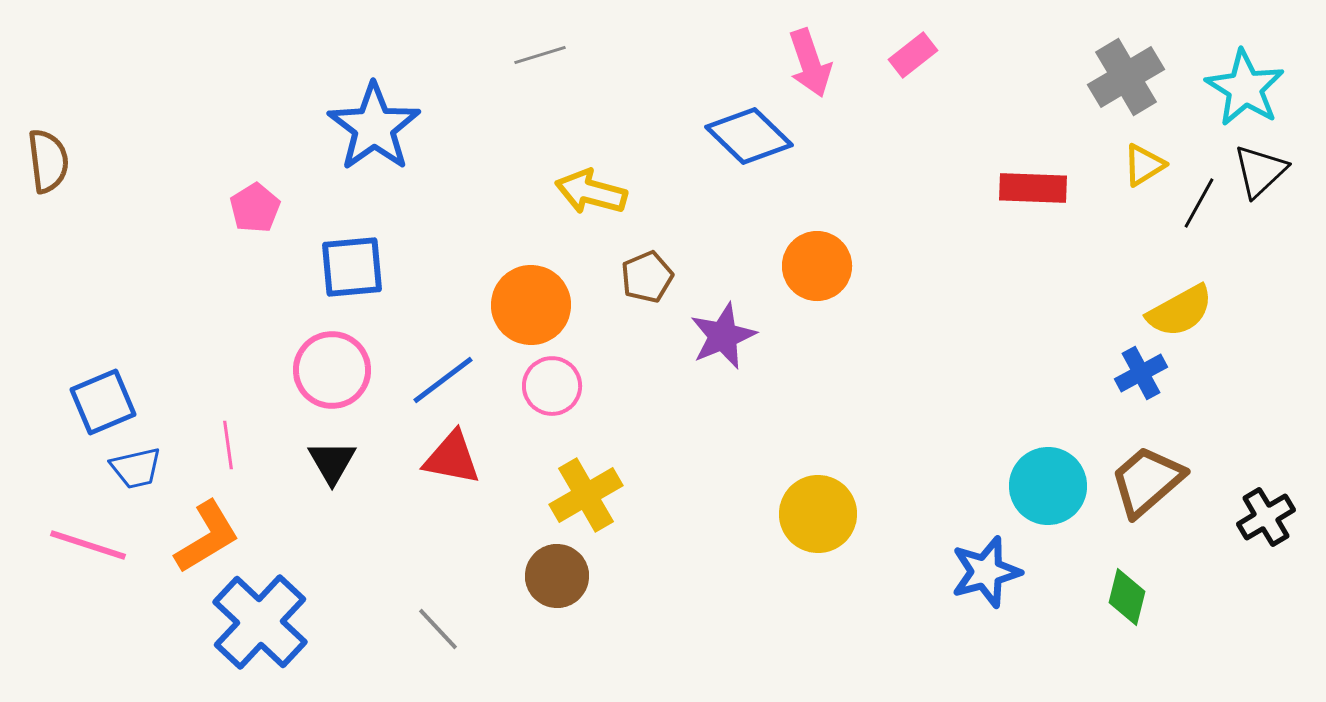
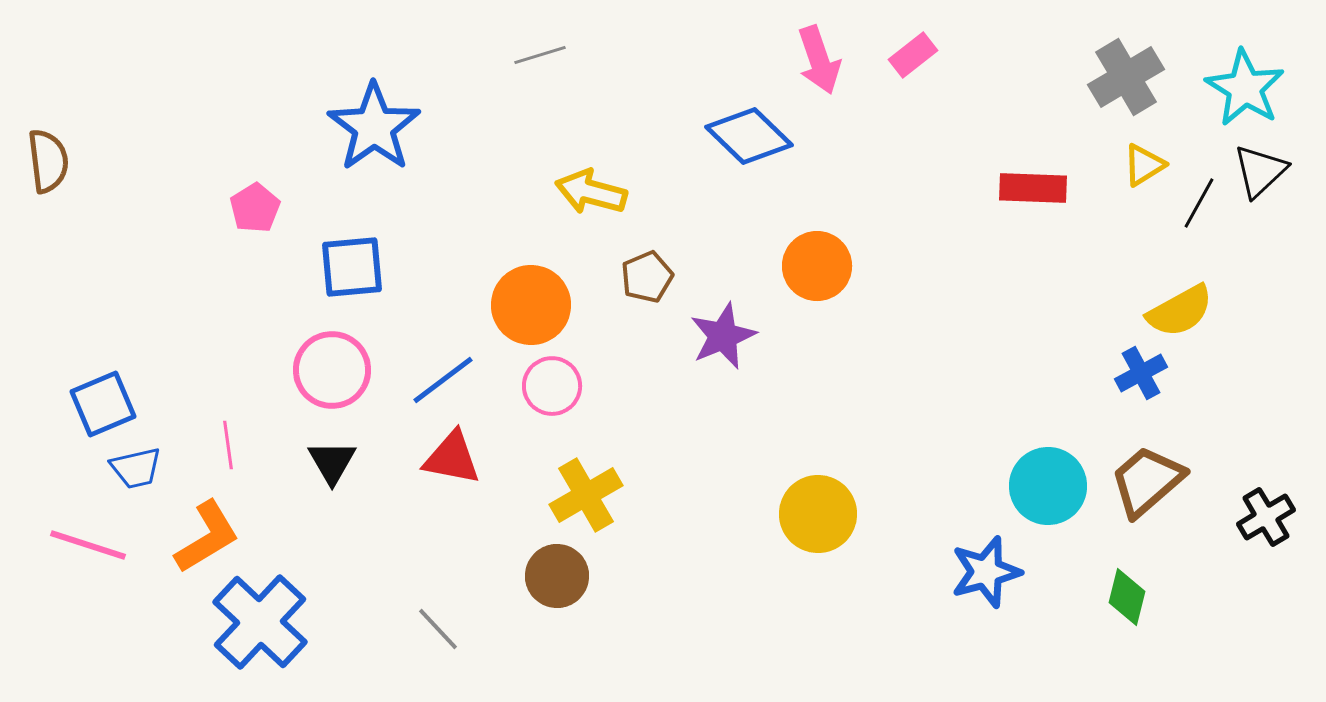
pink arrow at (810, 63): moved 9 px right, 3 px up
blue square at (103, 402): moved 2 px down
